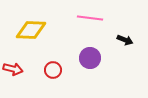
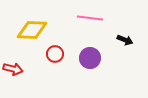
yellow diamond: moved 1 px right
red circle: moved 2 px right, 16 px up
